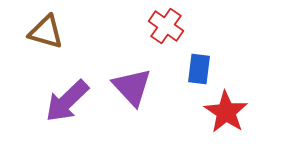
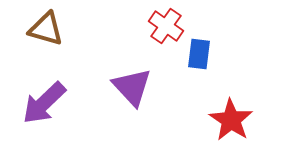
brown triangle: moved 3 px up
blue rectangle: moved 15 px up
purple arrow: moved 23 px left, 2 px down
red star: moved 5 px right, 8 px down
